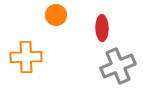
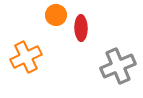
red ellipse: moved 21 px left
orange cross: rotated 24 degrees counterclockwise
